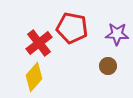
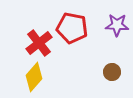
purple star: moved 9 px up
brown circle: moved 4 px right, 6 px down
